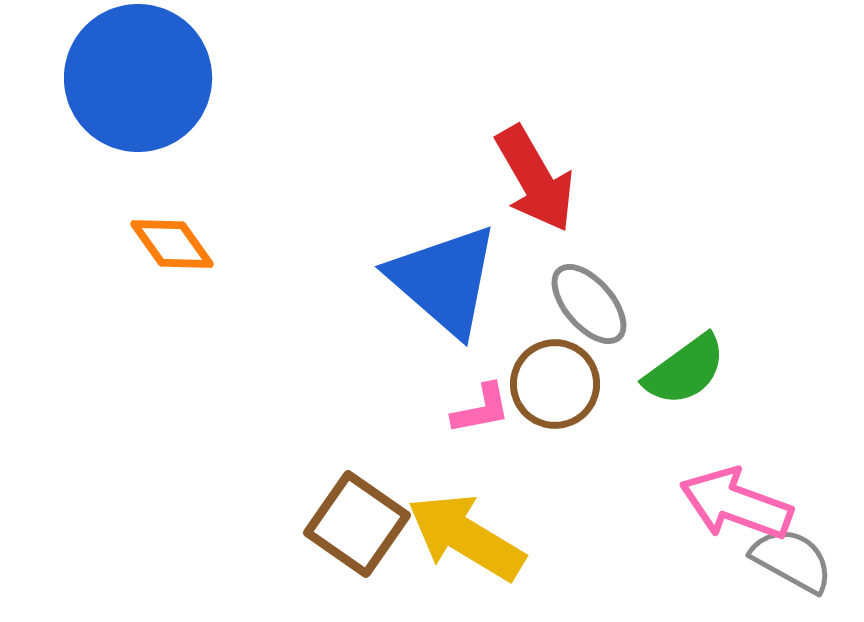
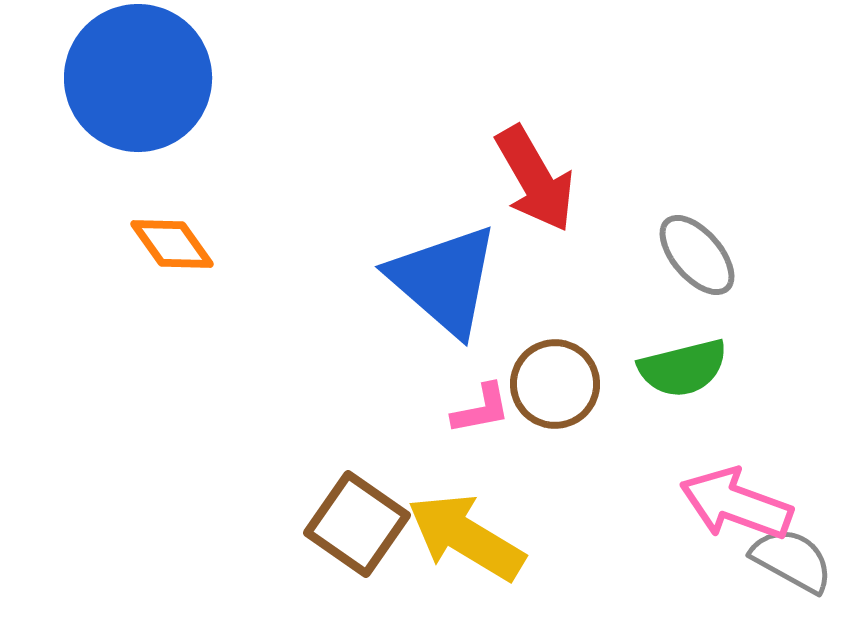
gray ellipse: moved 108 px right, 49 px up
green semicircle: moved 2 px left, 2 px up; rotated 22 degrees clockwise
